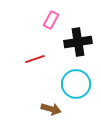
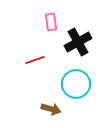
pink rectangle: moved 2 px down; rotated 36 degrees counterclockwise
black cross: rotated 20 degrees counterclockwise
red line: moved 1 px down
